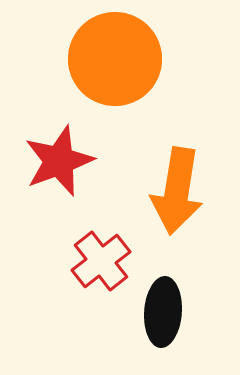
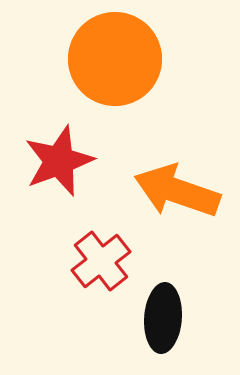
orange arrow: rotated 100 degrees clockwise
black ellipse: moved 6 px down
